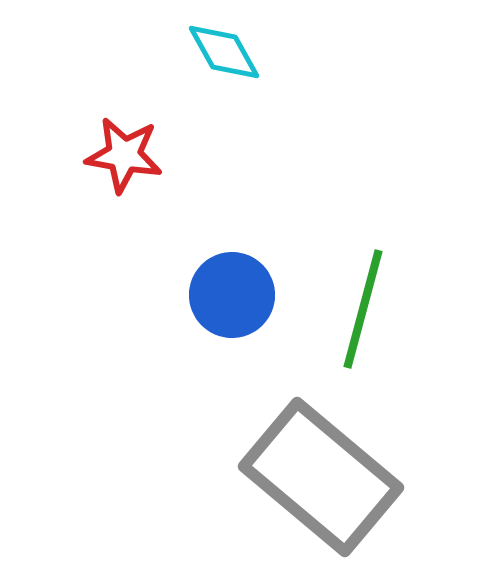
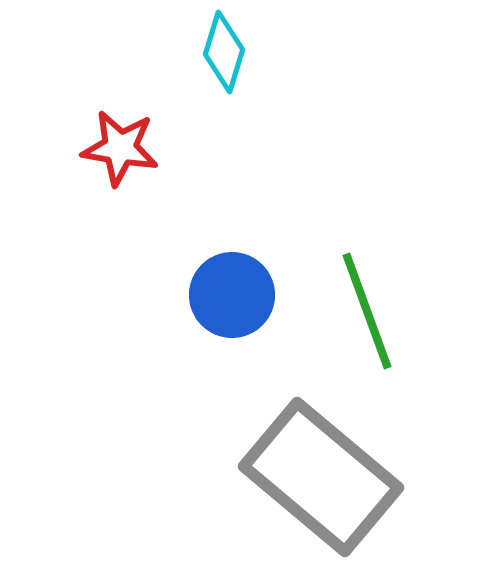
cyan diamond: rotated 46 degrees clockwise
red star: moved 4 px left, 7 px up
green line: moved 4 px right, 2 px down; rotated 35 degrees counterclockwise
